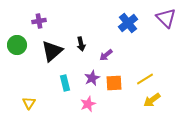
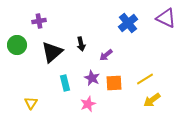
purple triangle: rotated 20 degrees counterclockwise
black triangle: moved 1 px down
purple star: rotated 21 degrees counterclockwise
yellow triangle: moved 2 px right
